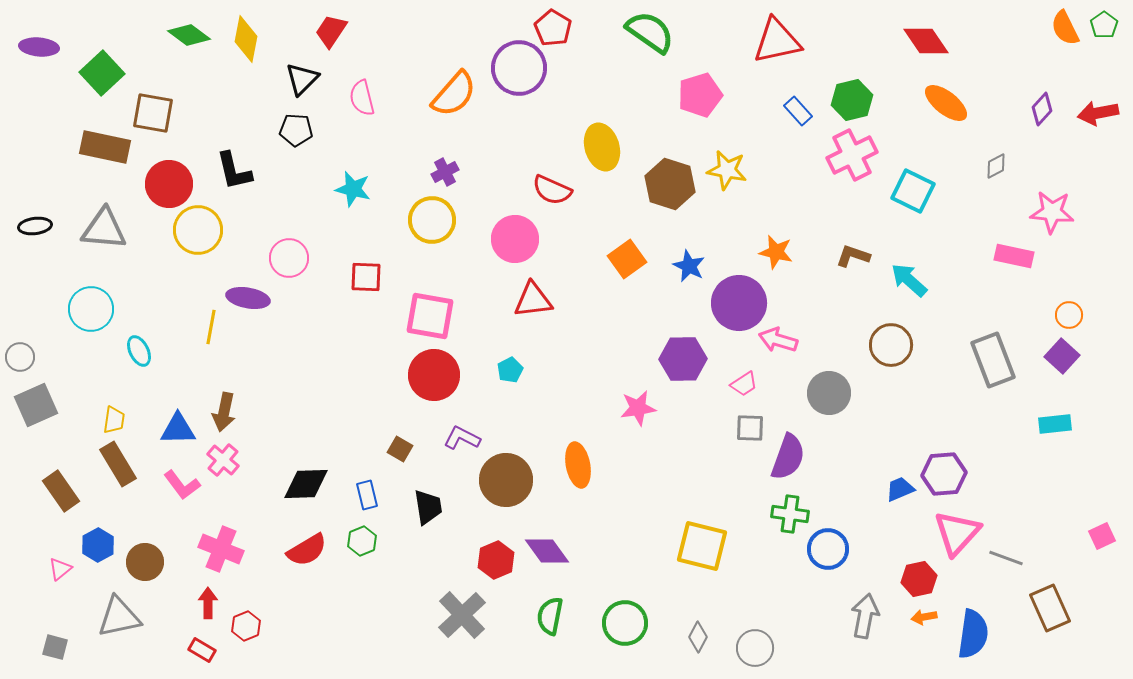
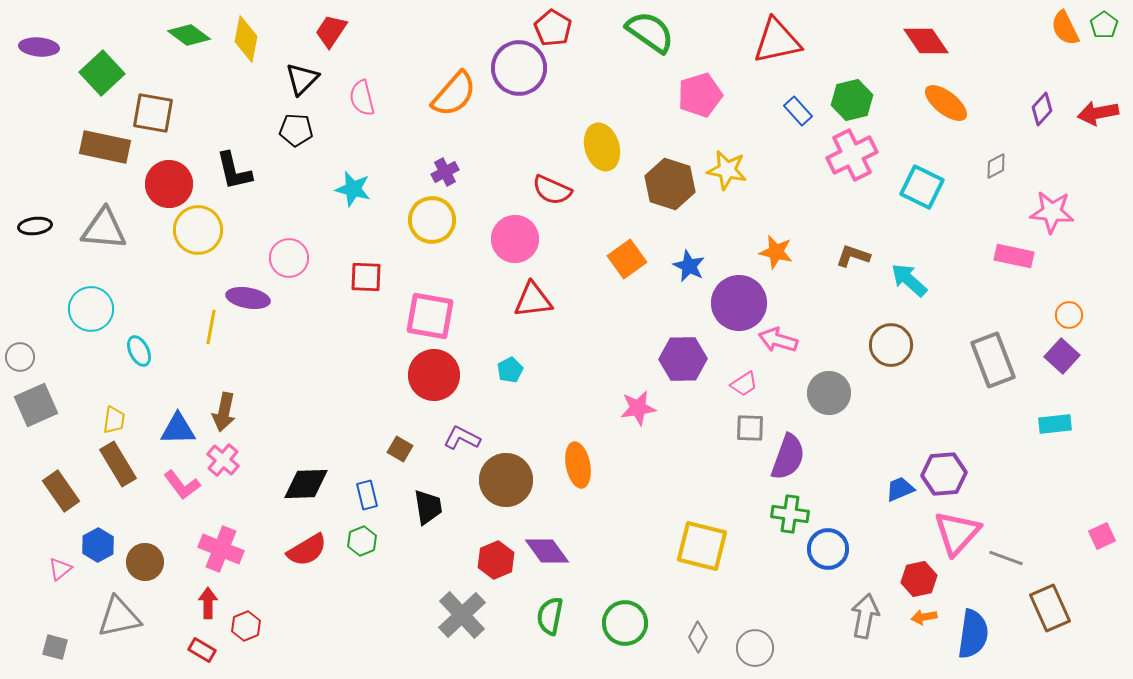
cyan square at (913, 191): moved 9 px right, 4 px up
